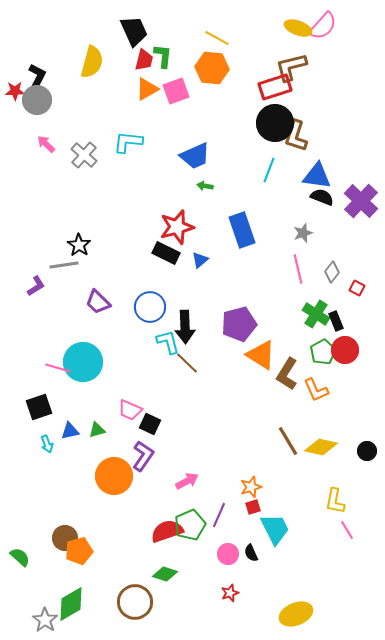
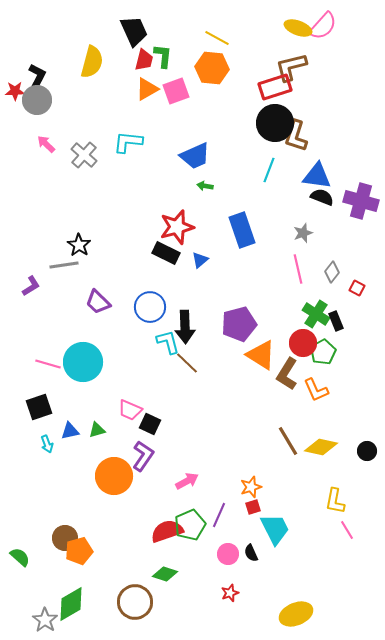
purple cross at (361, 201): rotated 28 degrees counterclockwise
purple L-shape at (36, 286): moved 5 px left
red circle at (345, 350): moved 42 px left, 7 px up
pink line at (58, 368): moved 10 px left, 4 px up
